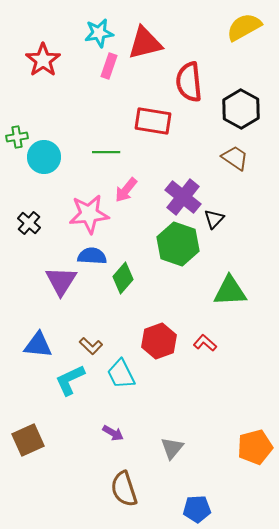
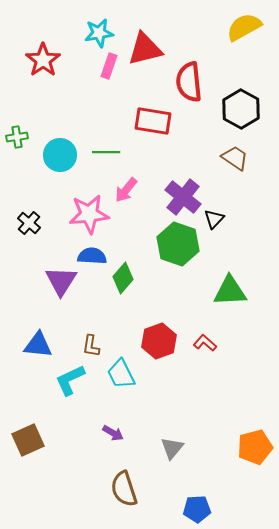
red triangle: moved 6 px down
cyan circle: moved 16 px right, 2 px up
brown L-shape: rotated 55 degrees clockwise
